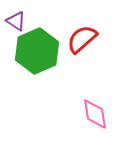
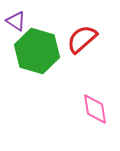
green hexagon: rotated 21 degrees counterclockwise
pink diamond: moved 5 px up
